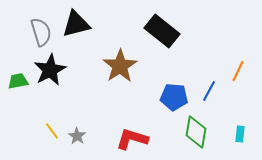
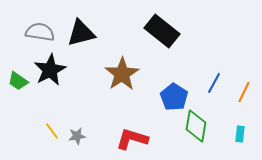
black triangle: moved 5 px right, 9 px down
gray semicircle: moved 1 px left; rotated 64 degrees counterclockwise
brown star: moved 2 px right, 8 px down
orange line: moved 6 px right, 21 px down
green trapezoid: rotated 135 degrees counterclockwise
blue line: moved 5 px right, 8 px up
blue pentagon: rotated 28 degrees clockwise
green diamond: moved 6 px up
gray star: rotated 30 degrees clockwise
